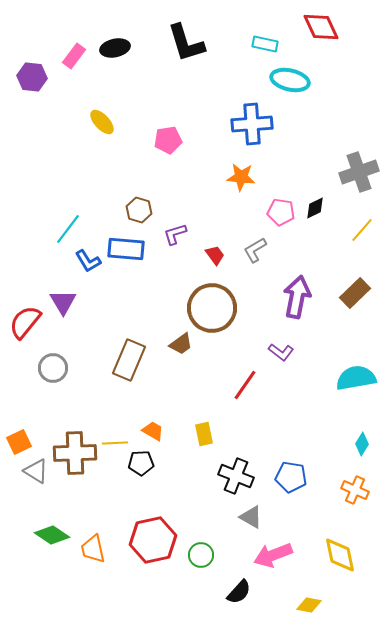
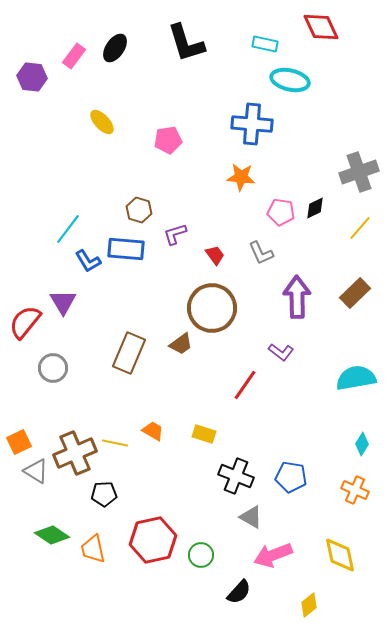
black ellipse at (115, 48): rotated 44 degrees counterclockwise
blue cross at (252, 124): rotated 9 degrees clockwise
yellow line at (362, 230): moved 2 px left, 2 px up
gray L-shape at (255, 250): moved 6 px right, 3 px down; rotated 84 degrees counterclockwise
purple arrow at (297, 297): rotated 12 degrees counterclockwise
brown rectangle at (129, 360): moved 7 px up
yellow rectangle at (204, 434): rotated 60 degrees counterclockwise
yellow line at (115, 443): rotated 15 degrees clockwise
brown cross at (75, 453): rotated 21 degrees counterclockwise
black pentagon at (141, 463): moved 37 px left, 31 px down
yellow diamond at (309, 605): rotated 50 degrees counterclockwise
